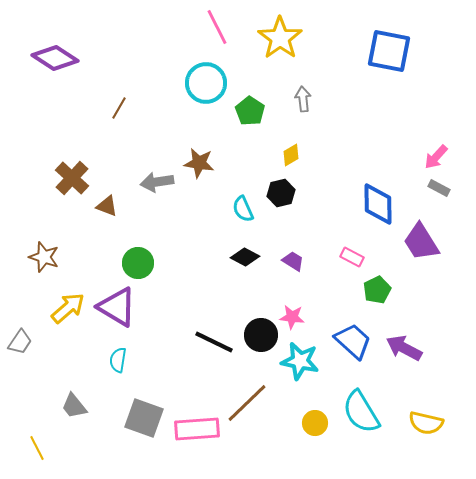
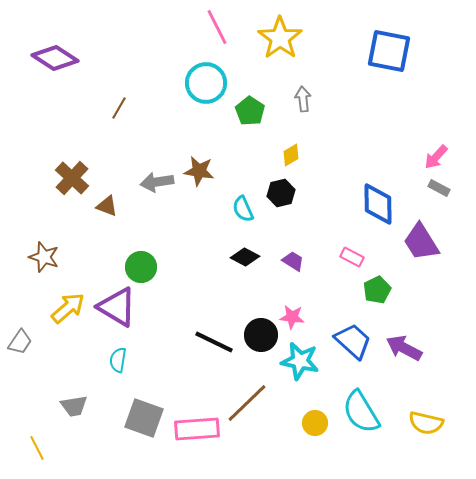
brown star at (199, 163): moved 8 px down
green circle at (138, 263): moved 3 px right, 4 px down
gray trapezoid at (74, 406): rotated 60 degrees counterclockwise
